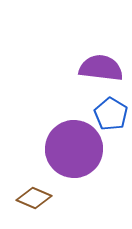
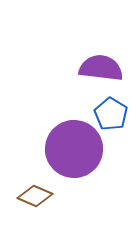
brown diamond: moved 1 px right, 2 px up
